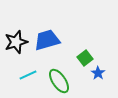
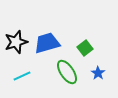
blue trapezoid: moved 3 px down
green square: moved 10 px up
cyan line: moved 6 px left, 1 px down
green ellipse: moved 8 px right, 9 px up
